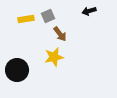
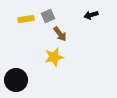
black arrow: moved 2 px right, 4 px down
black circle: moved 1 px left, 10 px down
